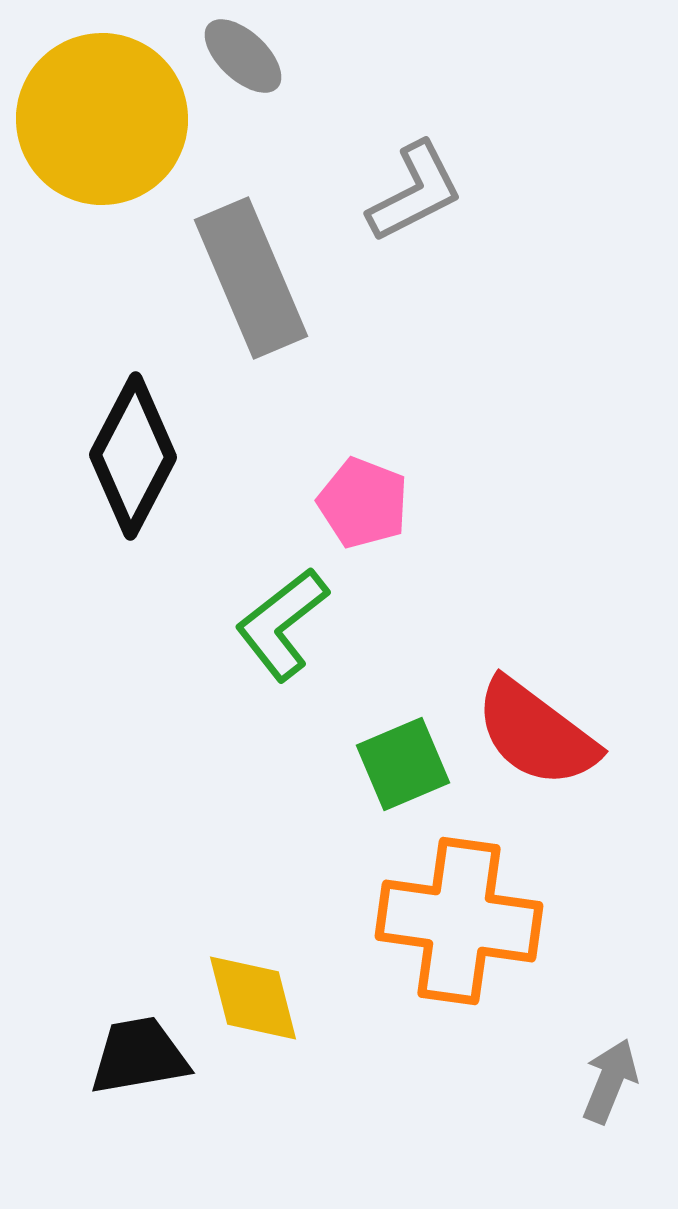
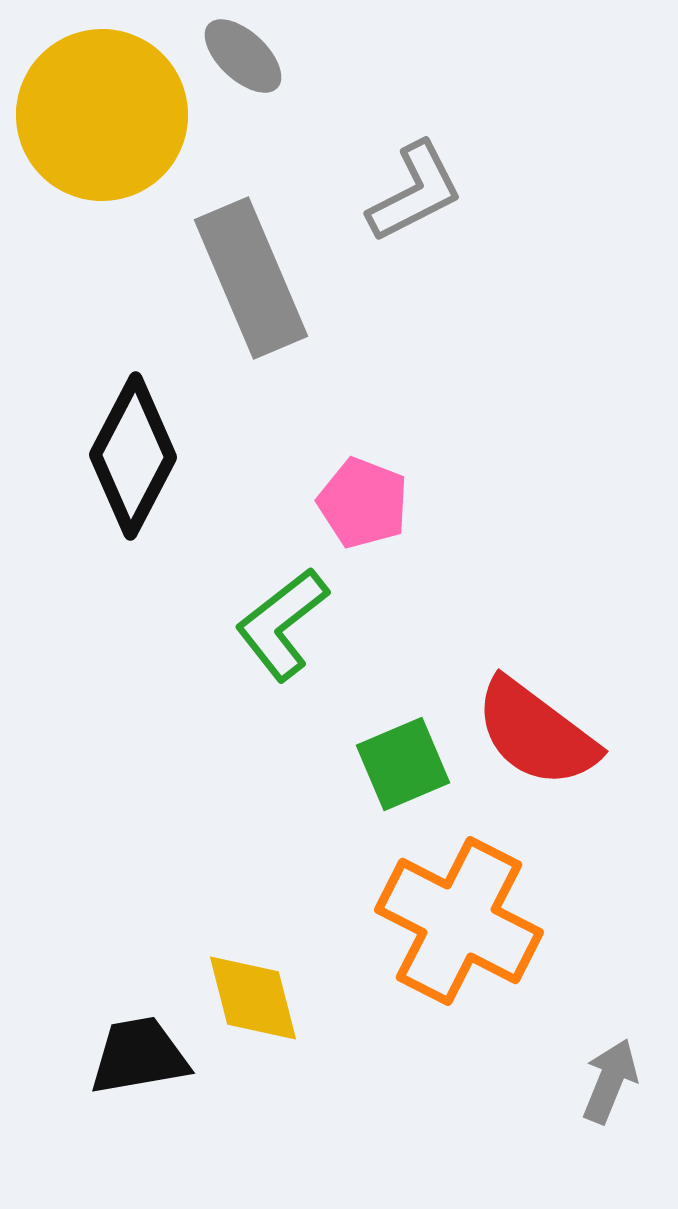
yellow circle: moved 4 px up
orange cross: rotated 19 degrees clockwise
